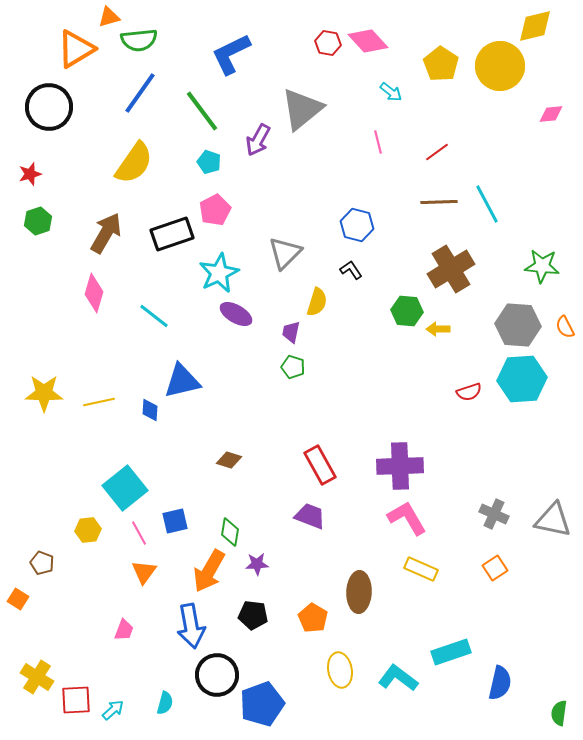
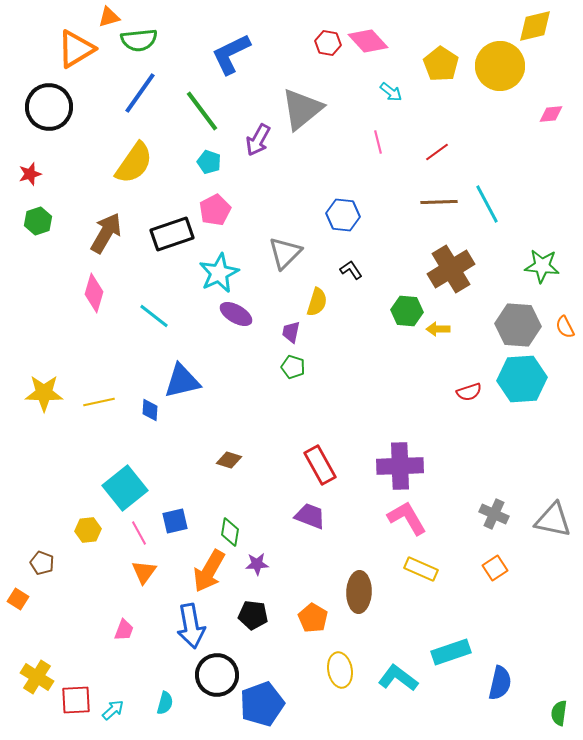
blue hexagon at (357, 225): moved 14 px left, 10 px up; rotated 8 degrees counterclockwise
